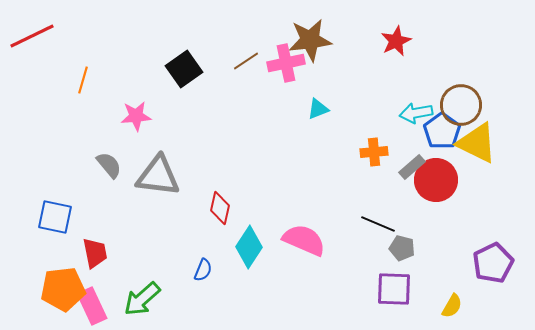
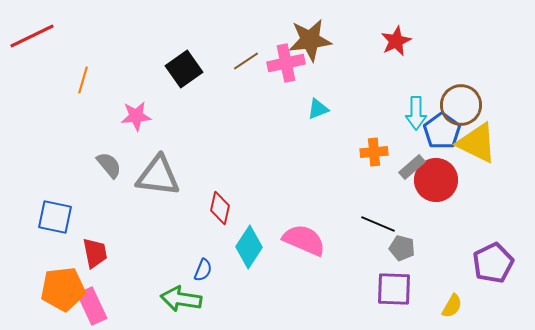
cyan arrow: rotated 80 degrees counterclockwise
green arrow: moved 39 px right; rotated 51 degrees clockwise
